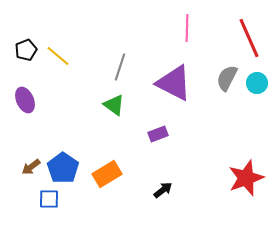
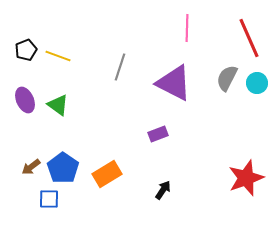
yellow line: rotated 20 degrees counterclockwise
green triangle: moved 56 px left
black arrow: rotated 18 degrees counterclockwise
